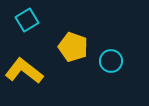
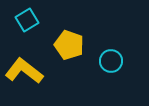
yellow pentagon: moved 4 px left, 2 px up
